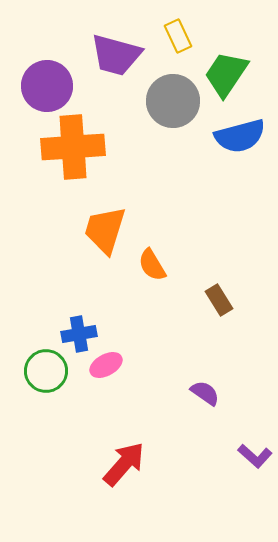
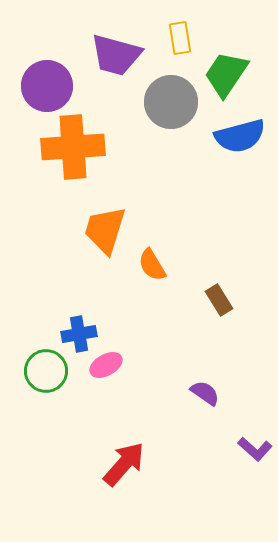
yellow rectangle: moved 2 px right, 2 px down; rotated 16 degrees clockwise
gray circle: moved 2 px left, 1 px down
purple L-shape: moved 7 px up
